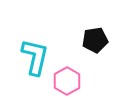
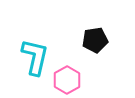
pink hexagon: moved 1 px up
